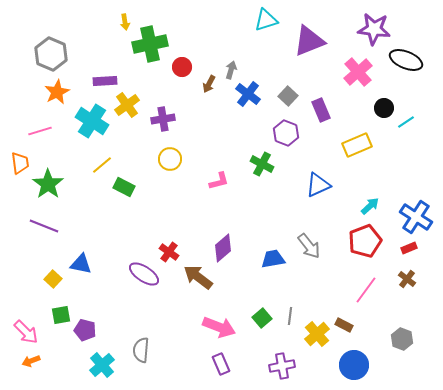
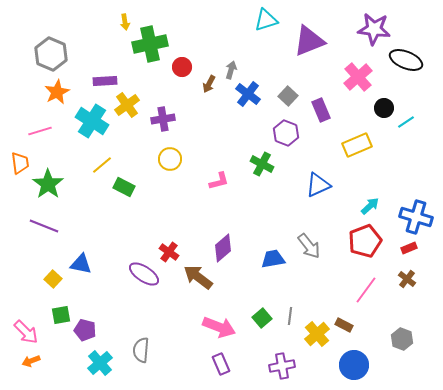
pink cross at (358, 72): moved 5 px down
blue cross at (416, 217): rotated 16 degrees counterclockwise
cyan cross at (102, 365): moved 2 px left, 2 px up
